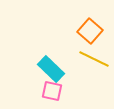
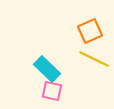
orange square: rotated 25 degrees clockwise
cyan rectangle: moved 4 px left
